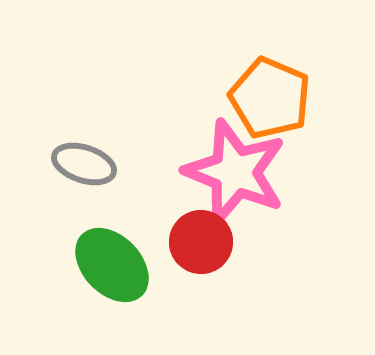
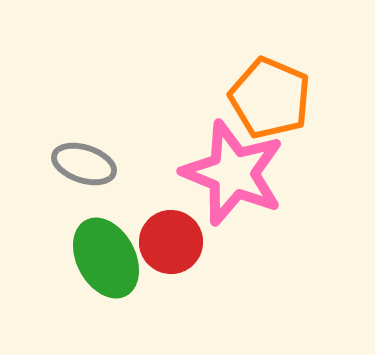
pink star: moved 2 px left, 1 px down
red circle: moved 30 px left
green ellipse: moved 6 px left, 7 px up; rotated 16 degrees clockwise
